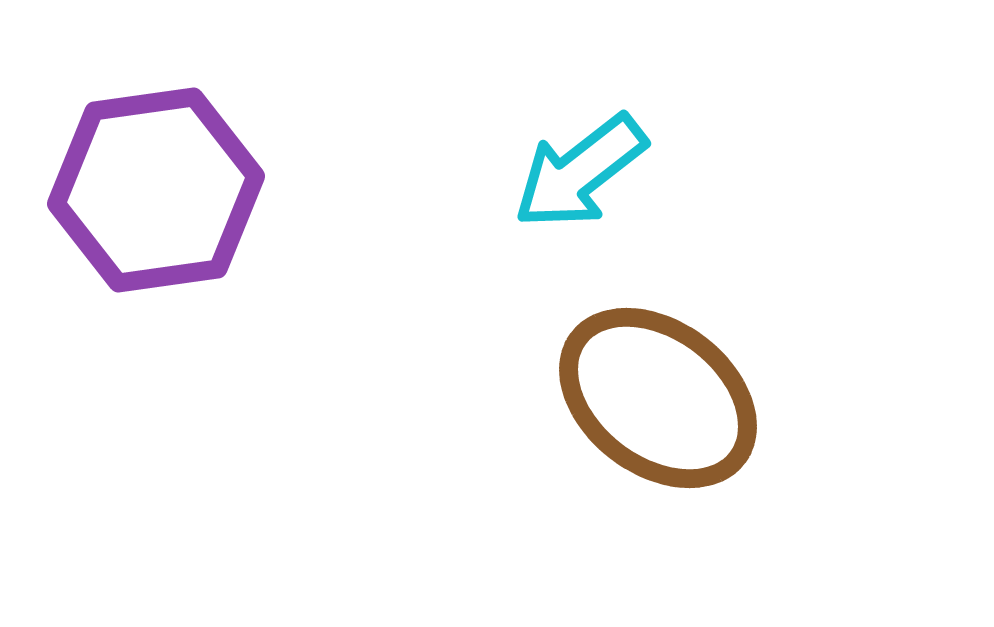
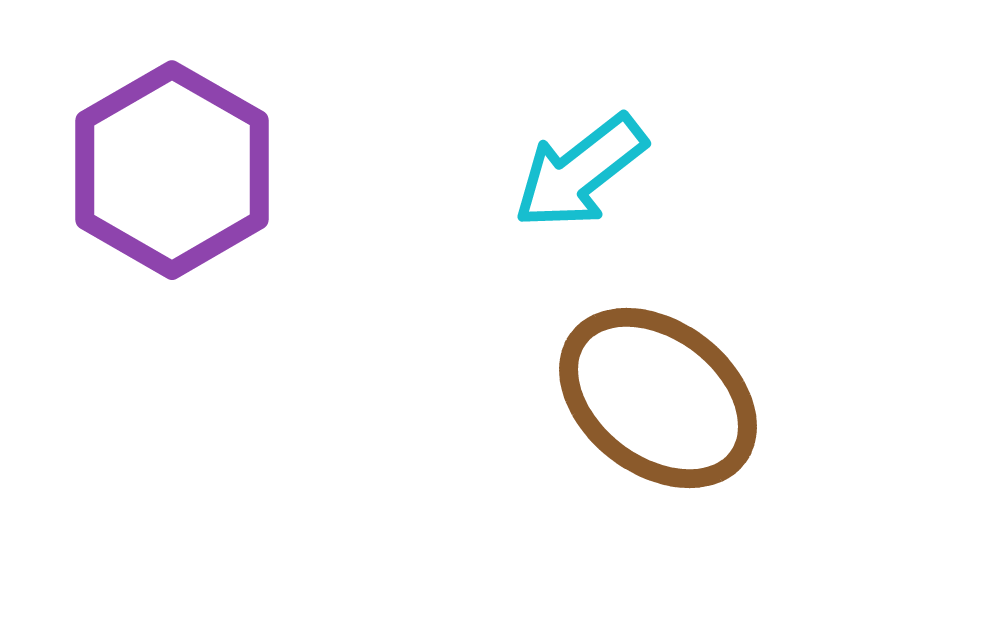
purple hexagon: moved 16 px right, 20 px up; rotated 22 degrees counterclockwise
